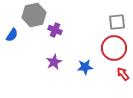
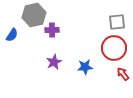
purple cross: moved 3 px left; rotated 24 degrees counterclockwise
